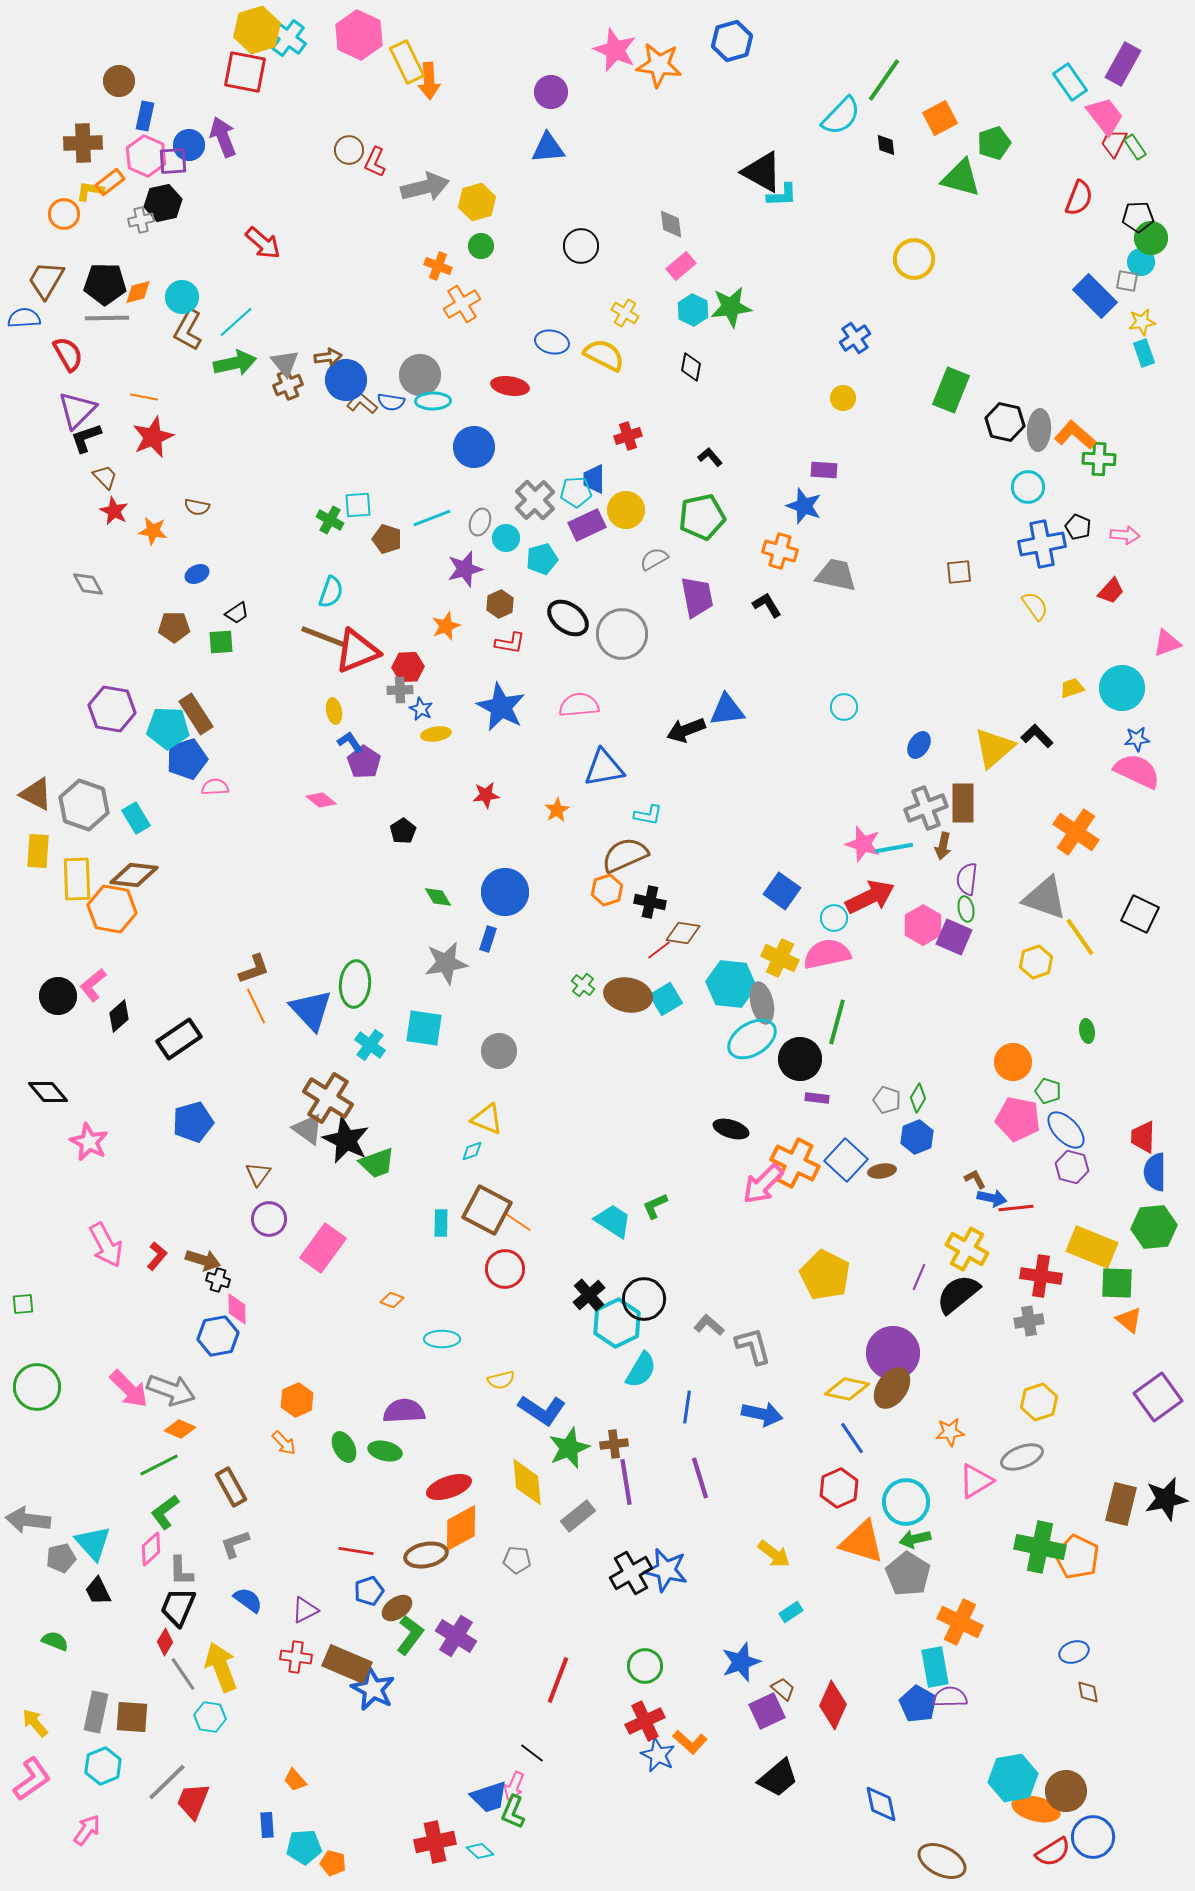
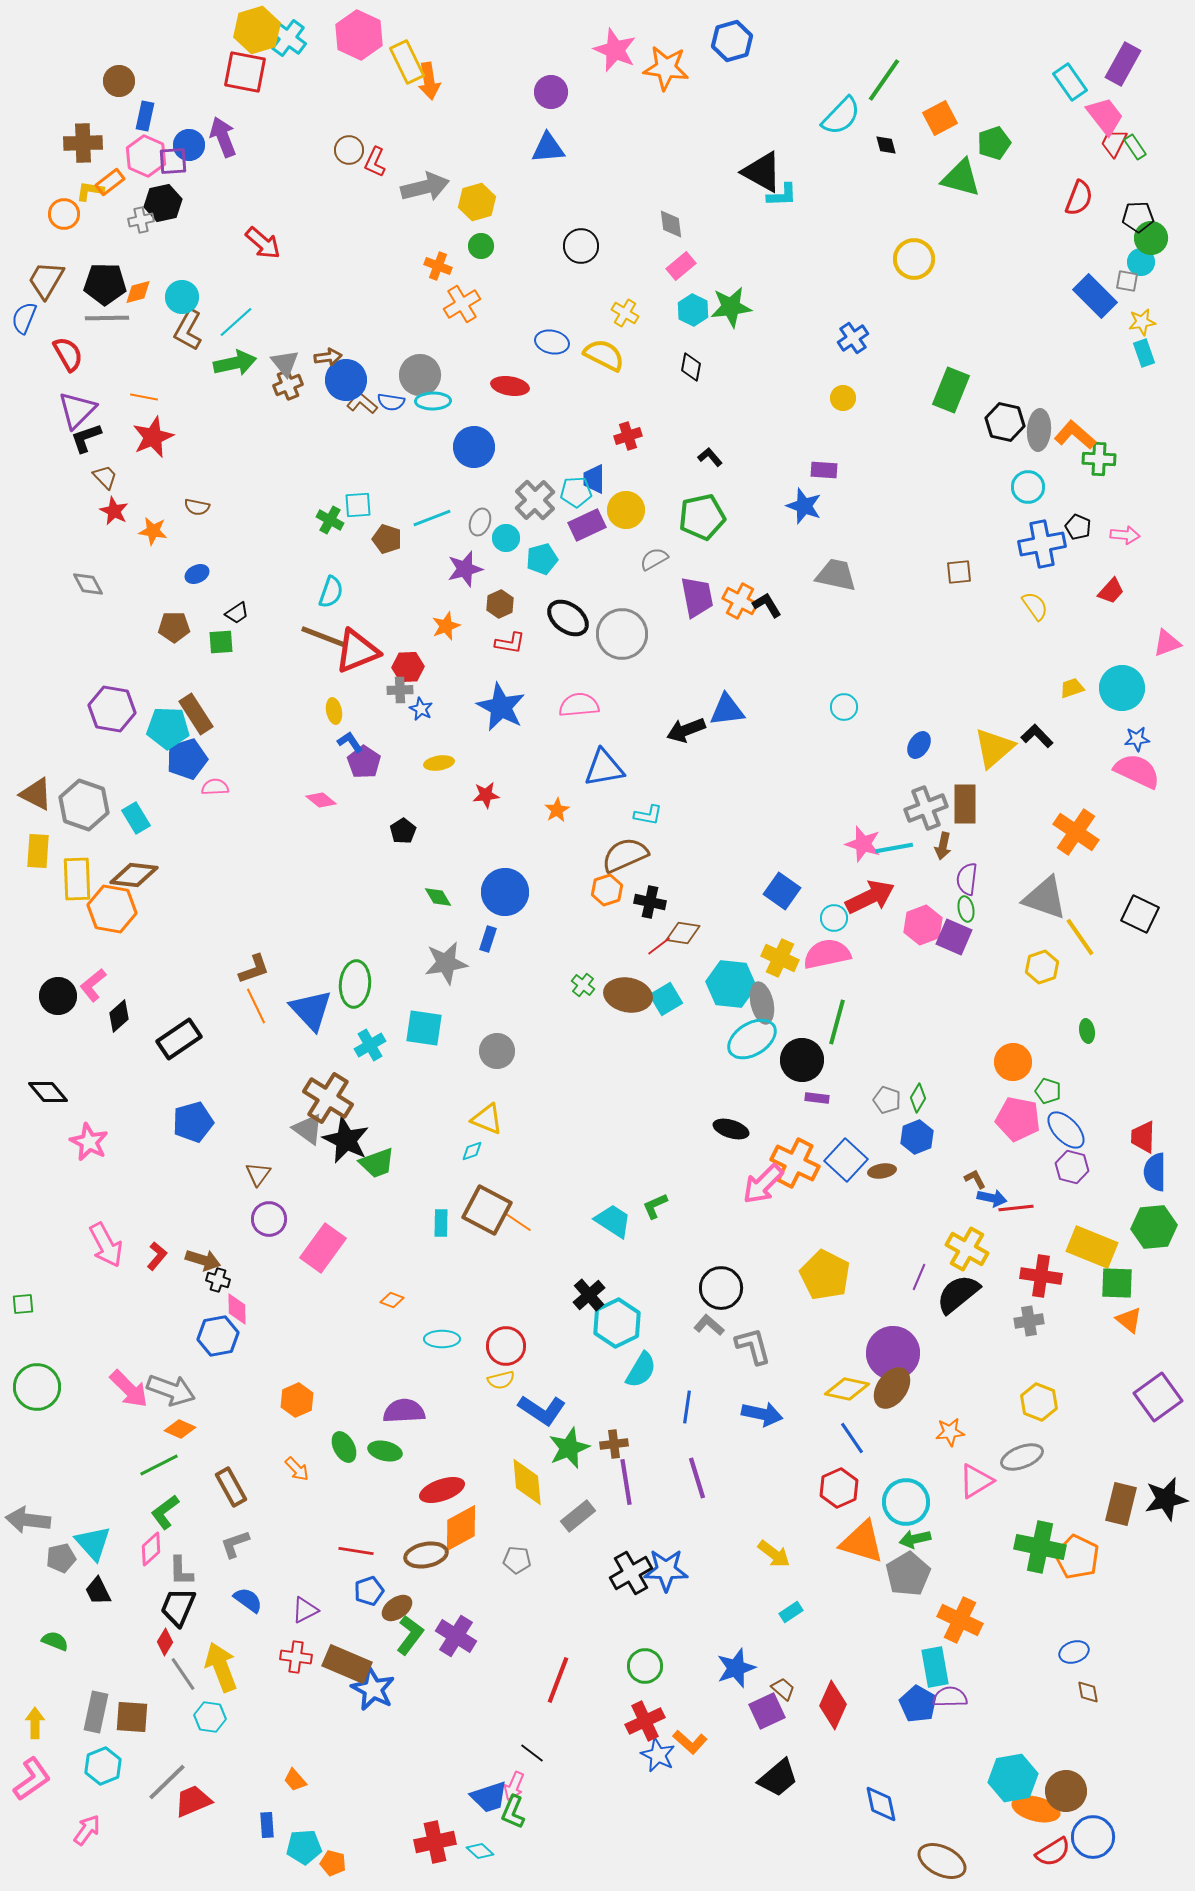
orange star at (659, 65): moved 7 px right, 3 px down
orange arrow at (429, 81): rotated 6 degrees counterclockwise
black diamond at (886, 145): rotated 10 degrees counterclockwise
blue semicircle at (24, 318): rotated 64 degrees counterclockwise
blue cross at (855, 338): moved 2 px left
orange cross at (780, 551): moved 40 px left, 50 px down; rotated 12 degrees clockwise
yellow ellipse at (436, 734): moved 3 px right, 29 px down
brown rectangle at (963, 803): moved 2 px right, 1 px down
pink hexagon at (923, 925): rotated 9 degrees clockwise
red line at (659, 950): moved 4 px up
yellow hexagon at (1036, 962): moved 6 px right, 5 px down
cyan cross at (370, 1045): rotated 24 degrees clockwise
gray circle at (499, 1051): moved 2 px left
black circle at (800, 1059): moved 2 px right, 1 px down
red circle at (505, 1269): moved 1 px right, 77 px down
black circle at (644, 1299): moved 77 px right, 11 px up
yellow hexagon at (1039, 1402): rotated 21 degrees counterclockwise
orange arrow at (284, 1443): moved 13 px right, 26 px down
purple line at (700, 1478): moved 3 px left
red ellipse at (449, 1487): moved 7 px left, 3 px down
blue star at (666, 1570): rotated 12 degrees counterclockwise
gray pentagon at (908, 1574): rotated 9 degrees clockwise
orange cross at (960, 1622): moved 2 px up
blue star at (741, 1662): moved 5 px left, 6 px down
yellow arrow at (35, 1723): rotated 40 degrees clockwise
red trapezoid at (193, 1801): rotated 45 degrees clockwise
